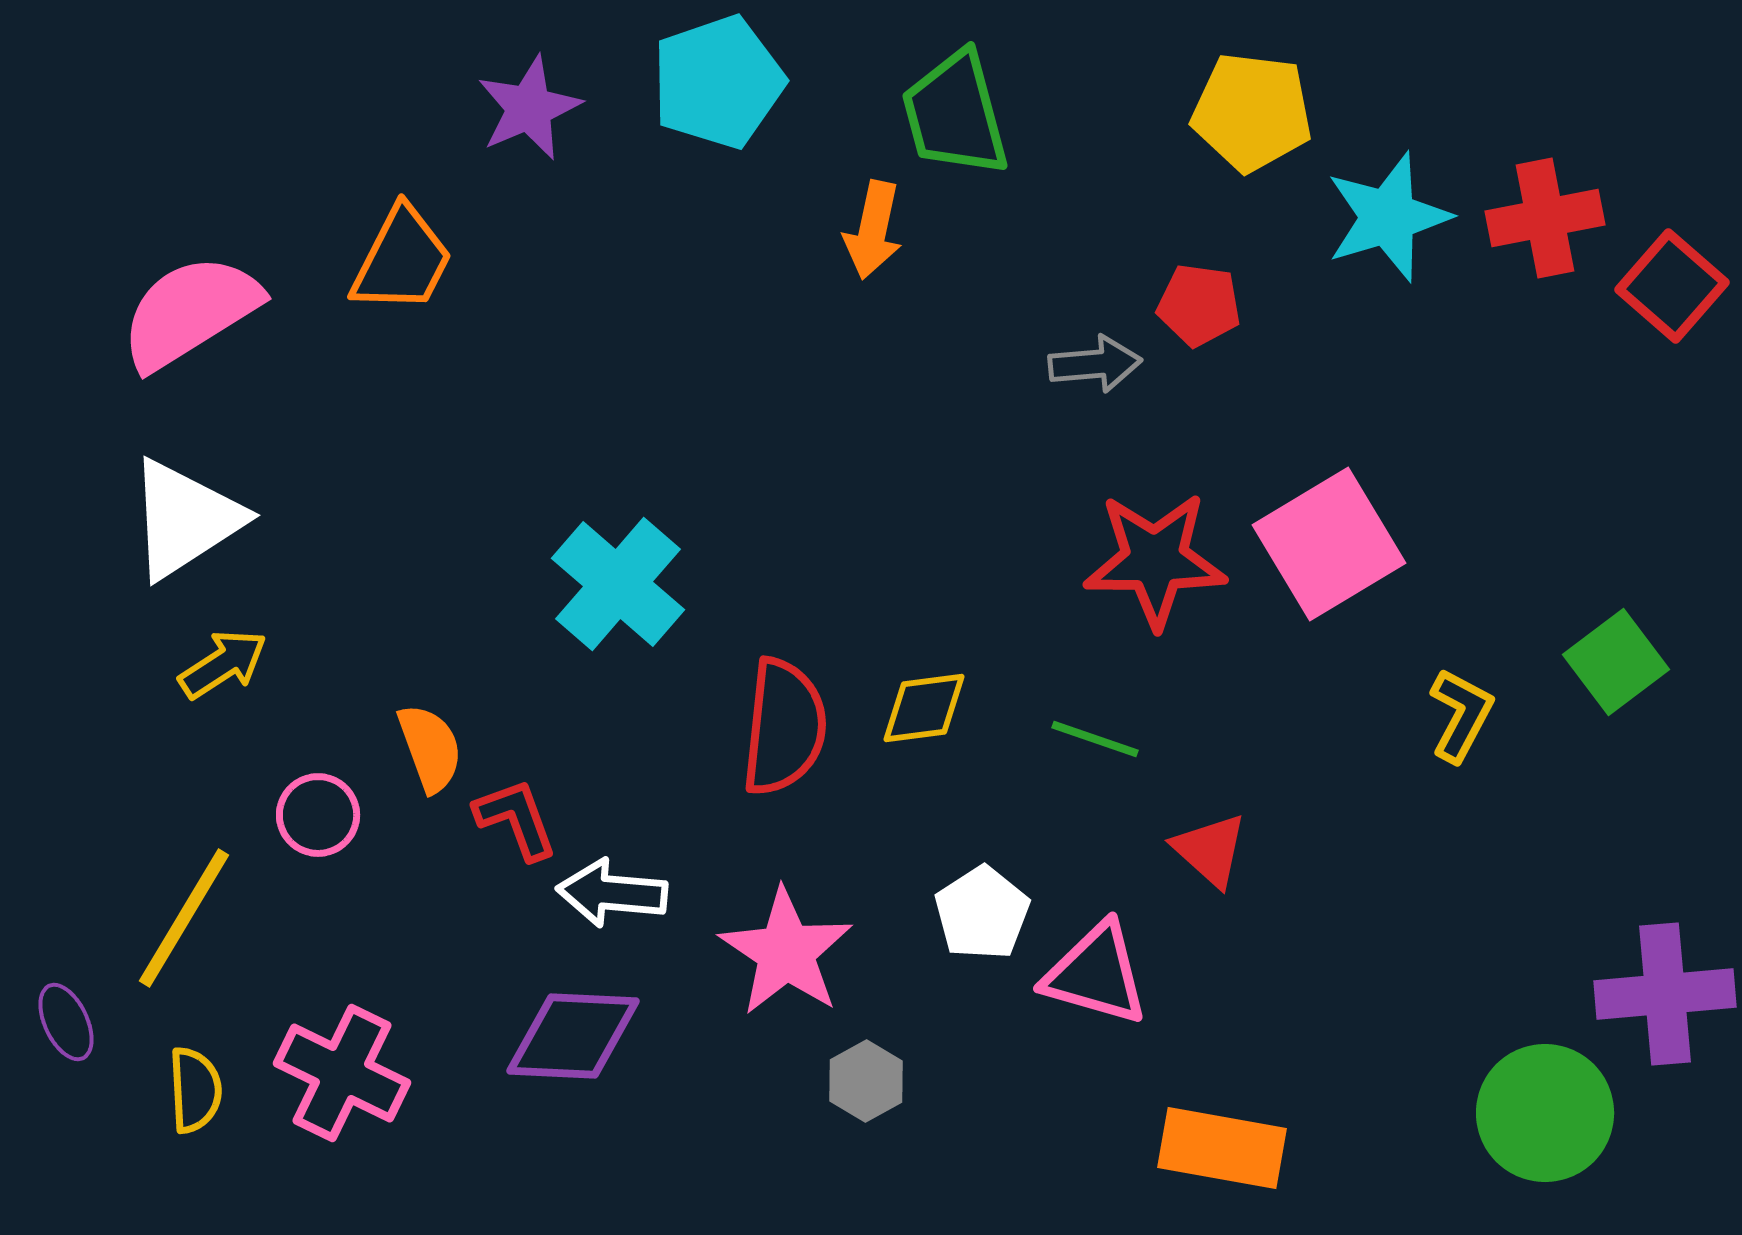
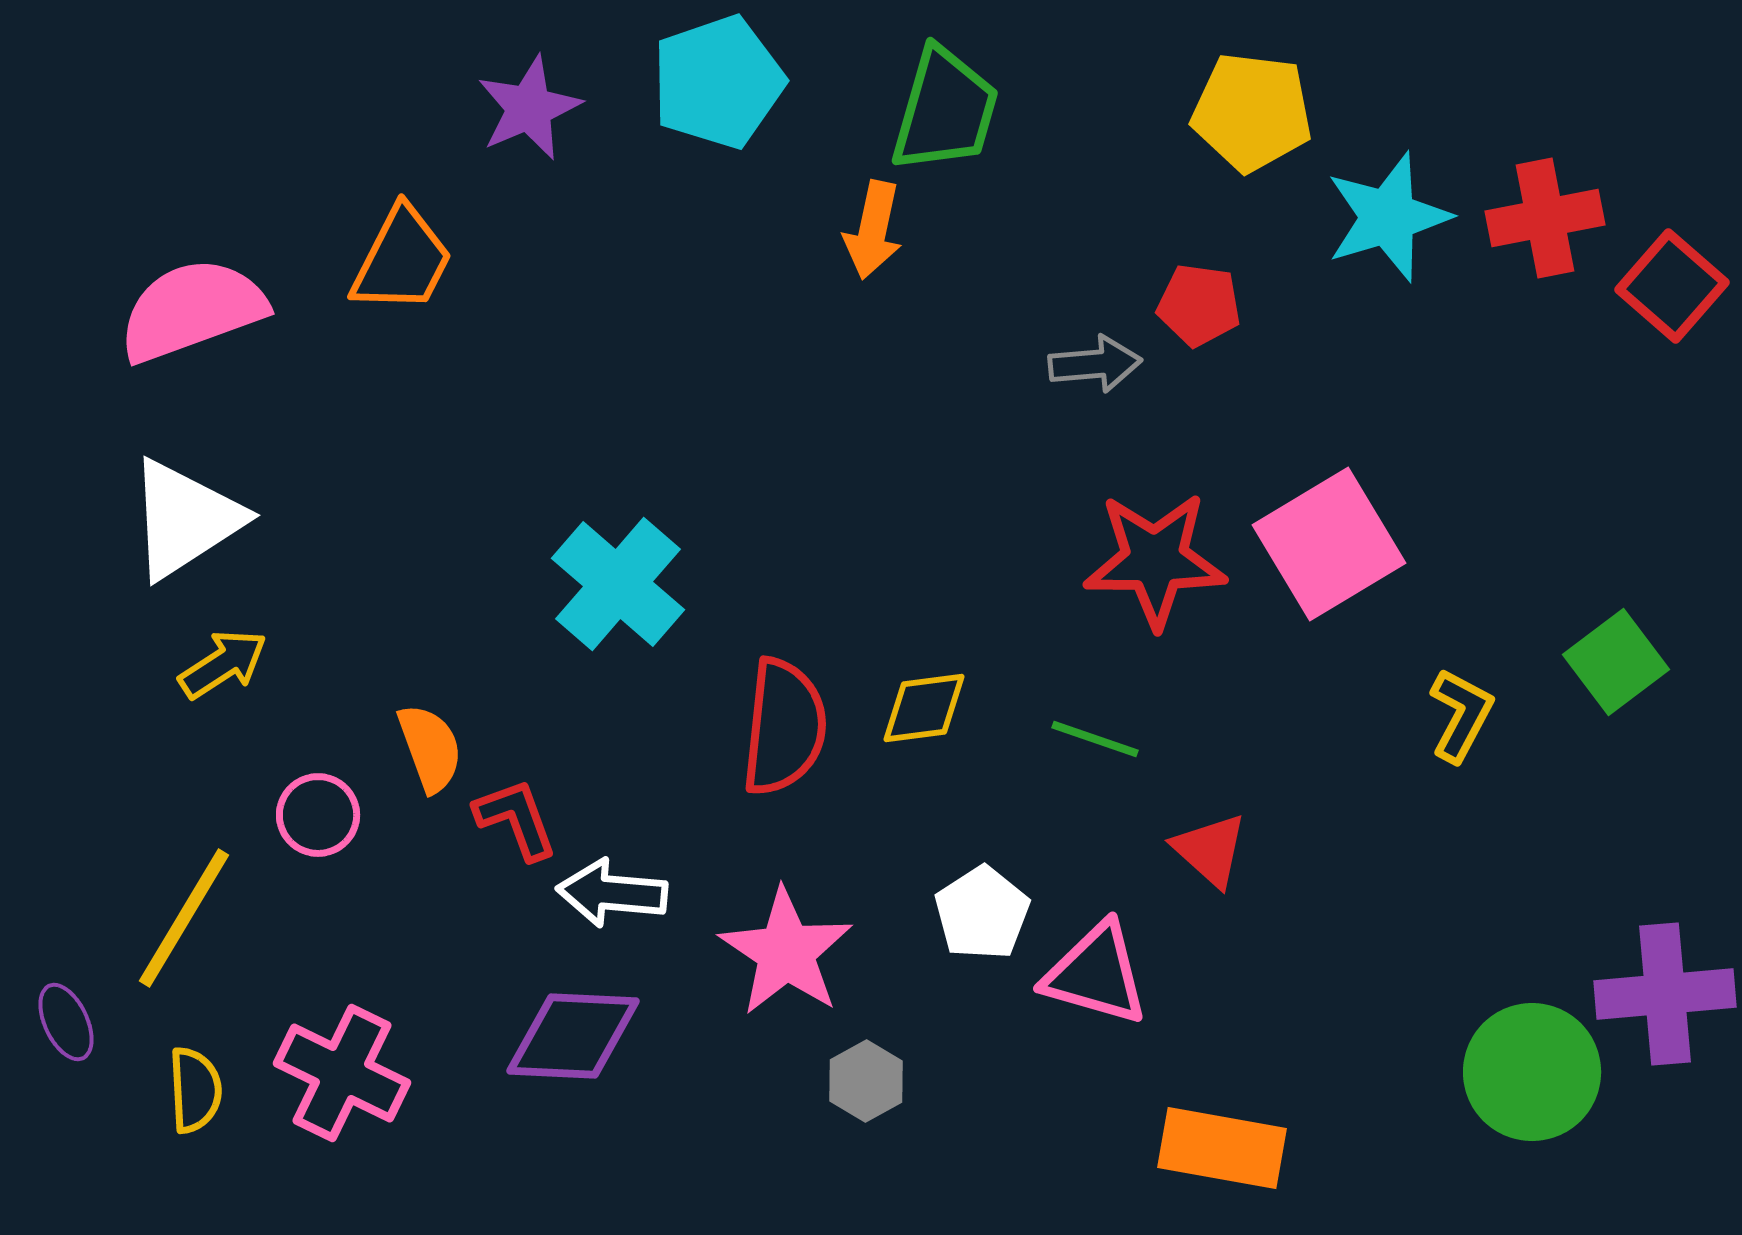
green trapezoid: moved 10 px left, 4 px up; rotated 149 degrees counterclockwise
pink semicircle: moved 2 px right, 2 px up; rotated 12 degrees clockwise
green circle: moved 13 px left, 41 px up
